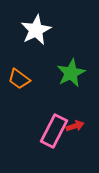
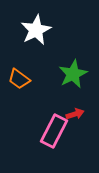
green star: moved 2 px right, 1 px down
red arrow: moved 12 px up
